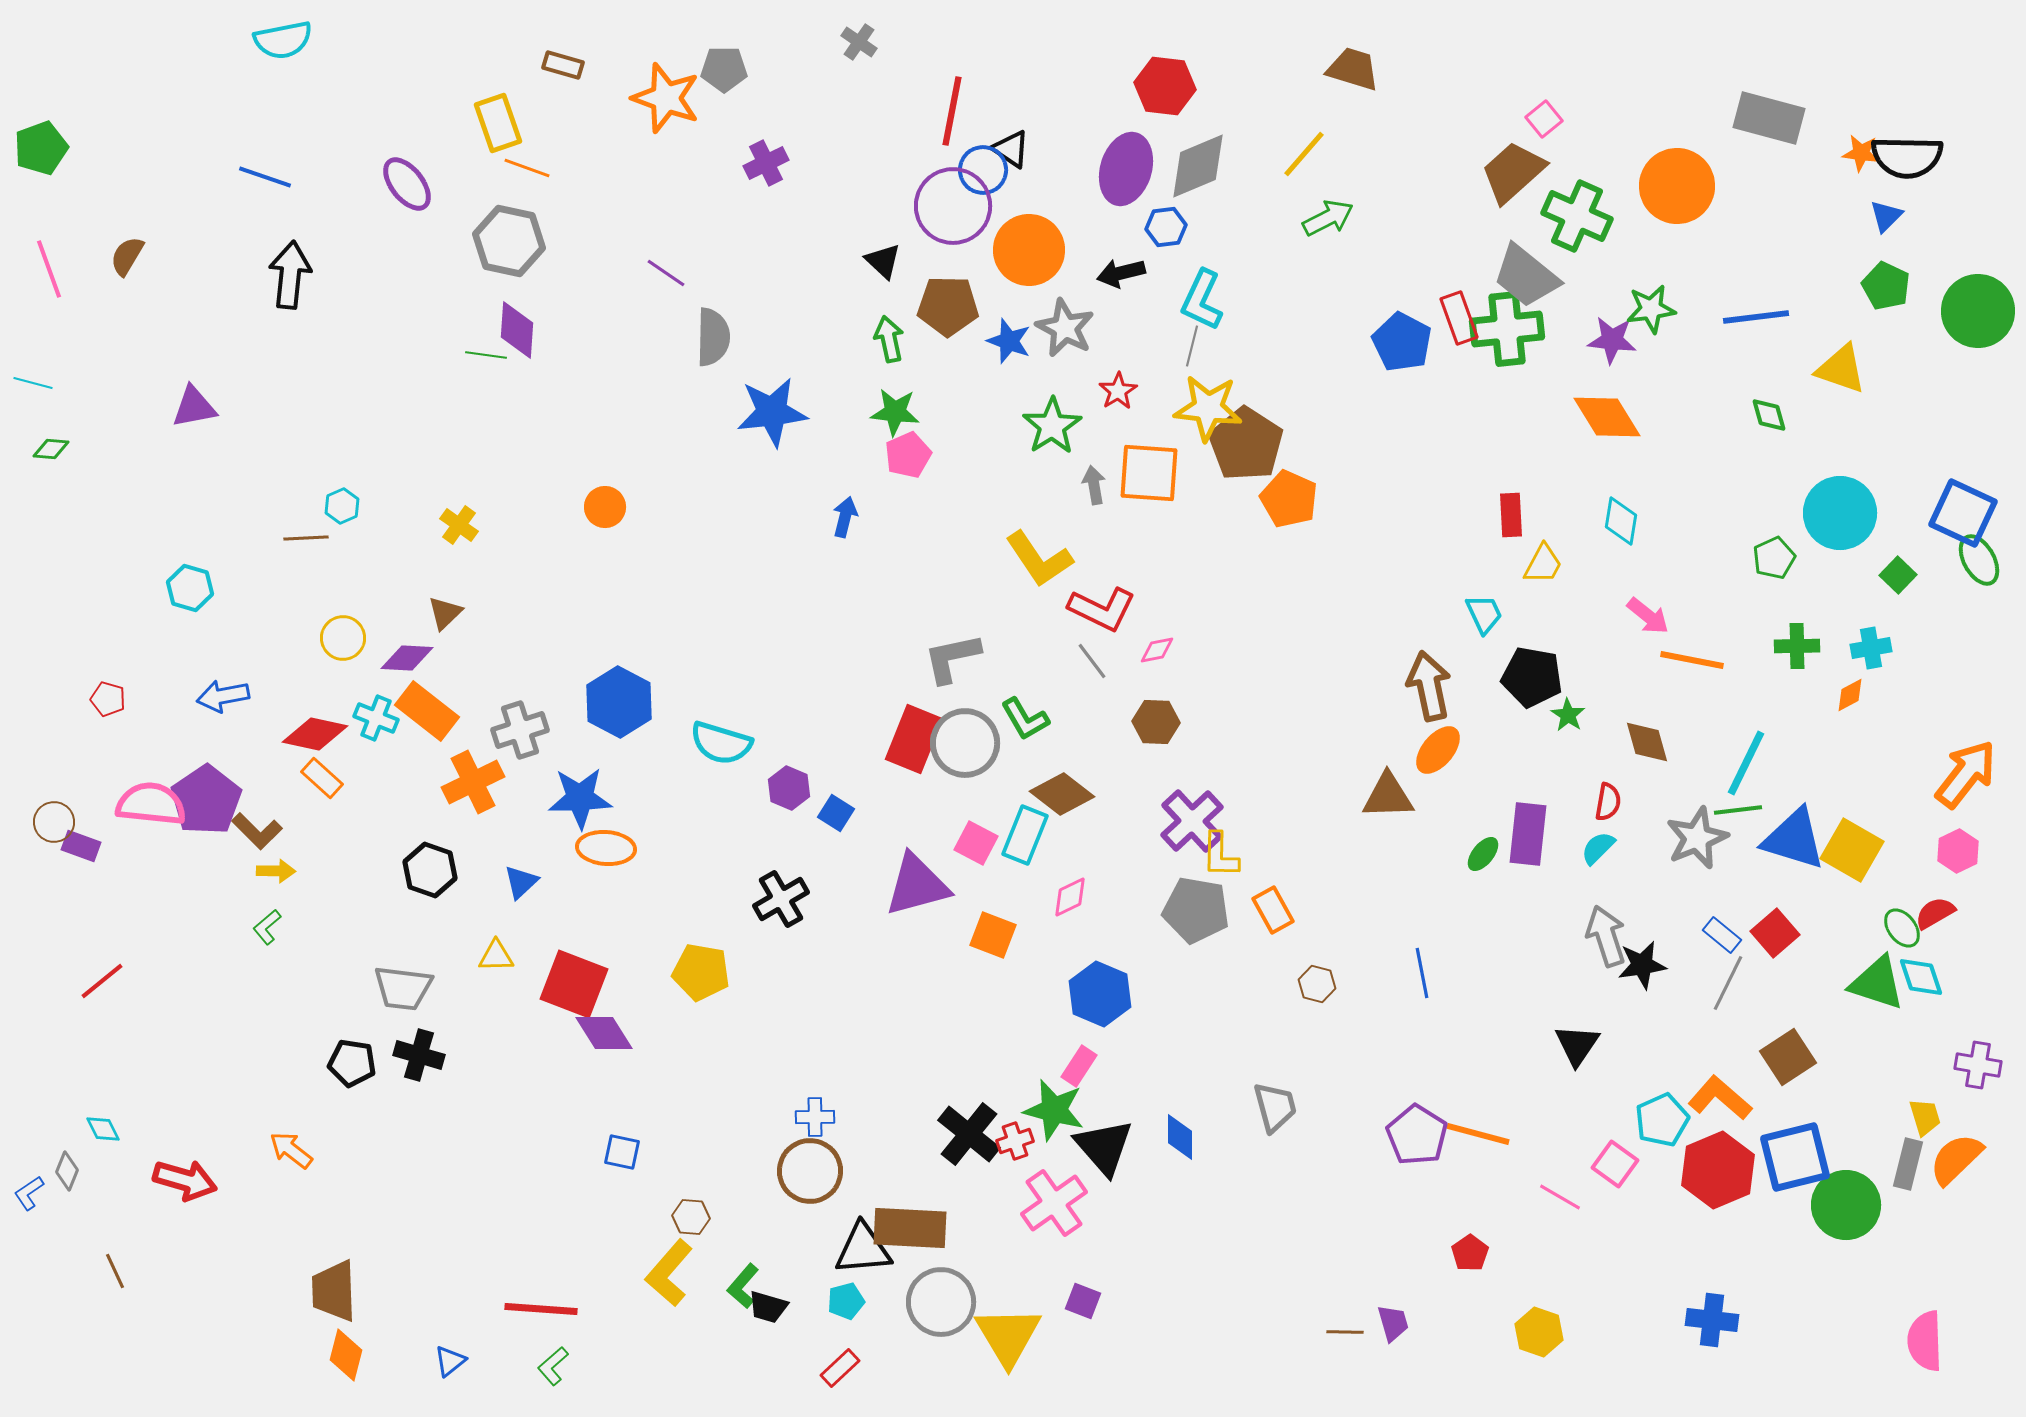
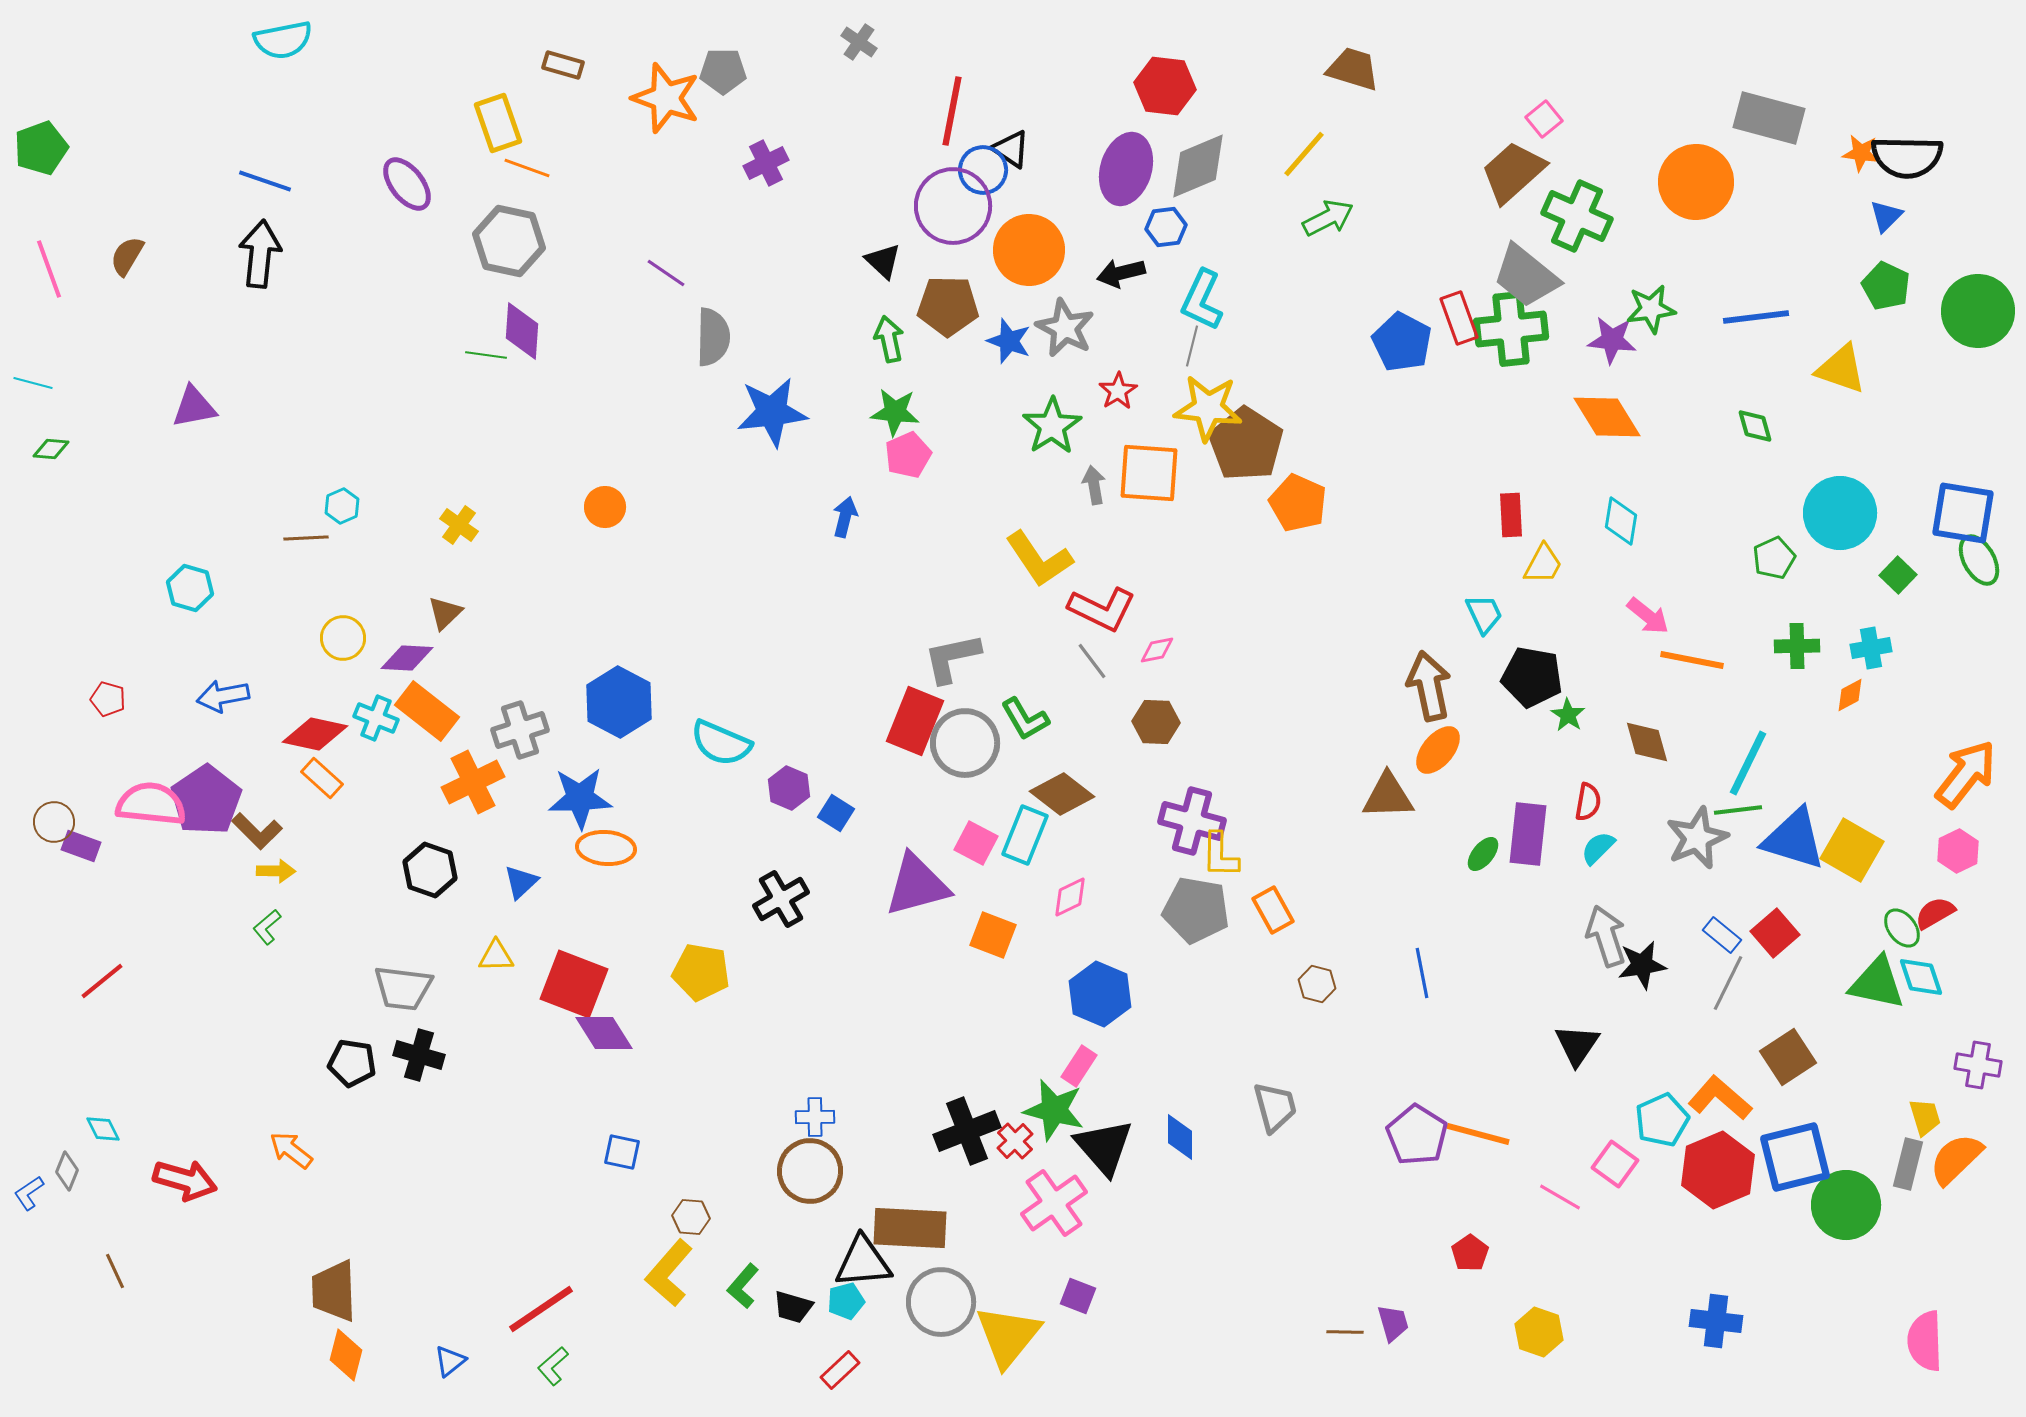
gray pentagon at (724, 69): moved 1 px left, 2 px down
blue line at (265, 177): moved 4 px down
orange circle at (1677, 186): moved 19 px right, 4 px up
black arrow at (290, 275): moved 30 px left, 21 px up
green cross at (1507, 329): moved 4 px right
purple diamond at (517, 330): moved 5 px right, 1 px down
green diamond at (1769, 415): moved 14 px left, 11 px down
orange pentagon at (1289, 499): moved 9 px right, 4 px down
blue square at (1963, 513): rotated 16 degrees counterclockwise
red rectangle at (914, 739): moved 1 px right, 18 px up
cyan semicircle at (721, 743): rotated 6 degrees clockwise
cyan line at (1746, 763): moved 2 px right
red semicircle at (1608, 802): moved 20 px left
purple cross at (1192, 821): rotated 32 degrees counterclockwise
green triangle at (1877, 983): rotated 6 degrees counterclockwise
black cross at (969, 1134): moved 2 px left, 3 px up; rotated 30 degrees clockwise
red cross at (1015, 1141): rotated 24 degrees counterclockwise
black triangle at (863, 1249): moved 13 px down
purple square at (1083, 1301): moved 5 px left, 5 px up
black trapezoid at (768, 1307): moved 25 px right
red line at (541, 1309): rotated 38 degrees counterclockwise
blue cross at (1712, 1320): moved 4 px right, 1 px down
yellow triangle at (1008, 1336): rotated 10 degrees clockwise
red rectangle at (840, 1368): moved 2 px down
